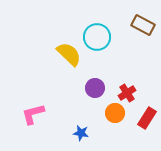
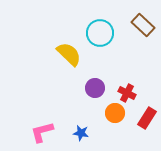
brown rectangle: rotated 15 degrees clockwise
cyan circle: moved 3 px right, 4 px up
red cross: rotated 30 degrees counterclockwise
pink L-shape: moved 9 px right, 18 px down
